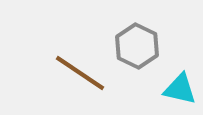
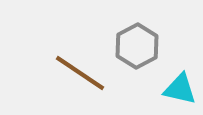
gray hexagon: rotated 6 degrees clockwise
